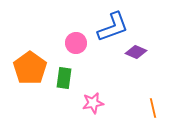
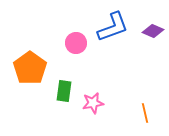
purple diamond: moved 17 px right, 21 px up
green rectangle: moved 13 px down
orange line: moved 8 px left, 5 px down
